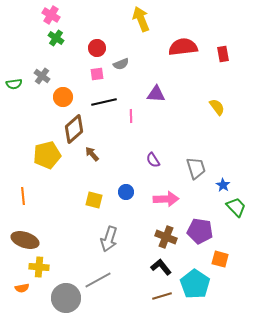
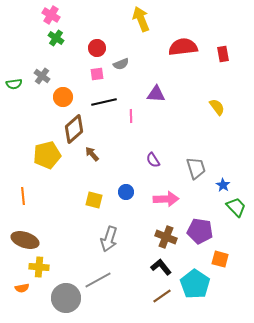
brown line: rotated 18 degrees counterclockwise
